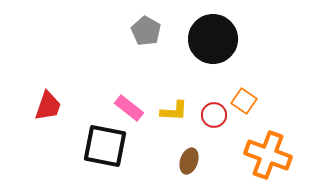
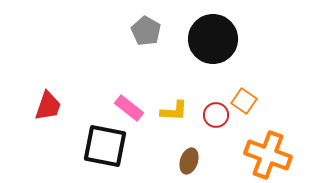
red circle: moved 2 px right
